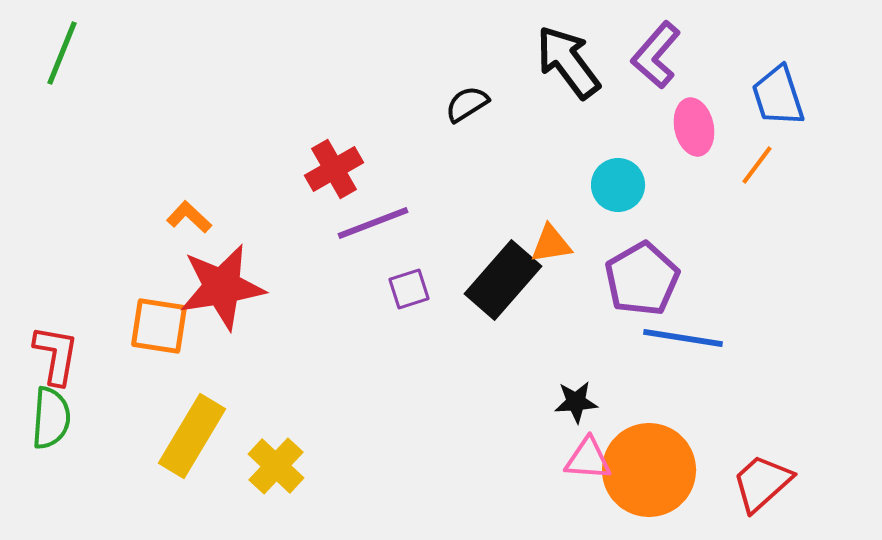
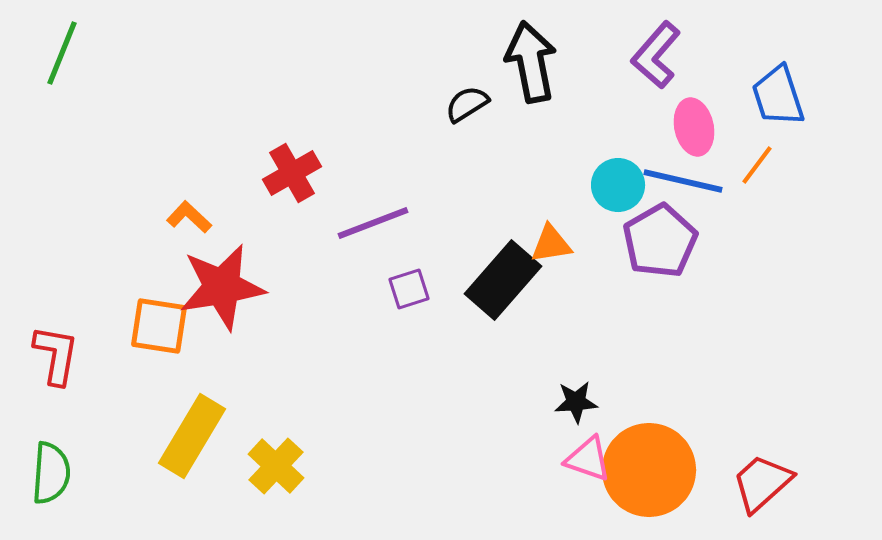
black arrow: moved 37 px left; rotated 26 degrees clockwise
red cross: moved 42 px left, 4 px down
purple pentagon: moved 18 px right, 38 px up
blue line: moved 157 px up; rotated 4 degrees clockwise
green semicircle: moved 55 px down
pink triangle: rotated 15 degrees clockwise
